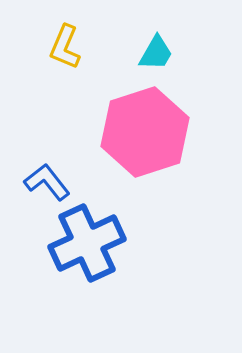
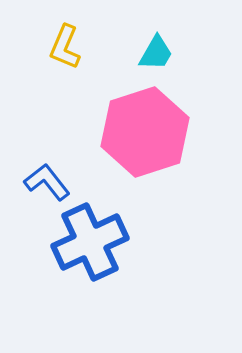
blue cross: moved 3 px right, 1 px up
